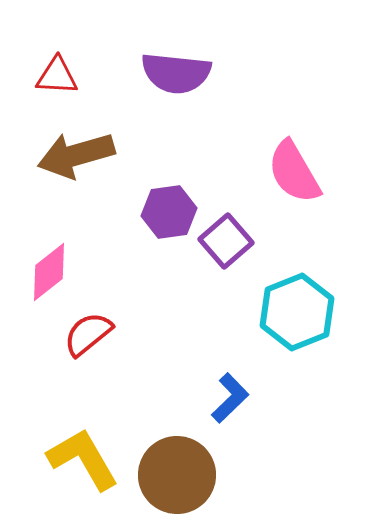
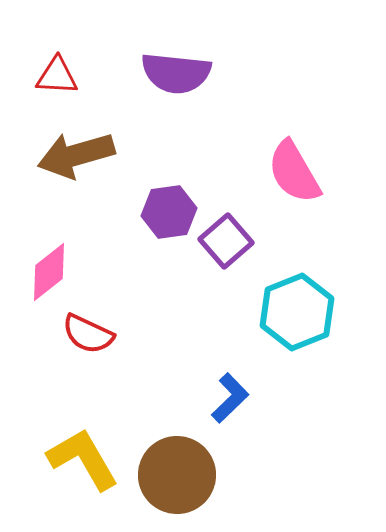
red semicircle: rotated 116 degrees counterclockwise
